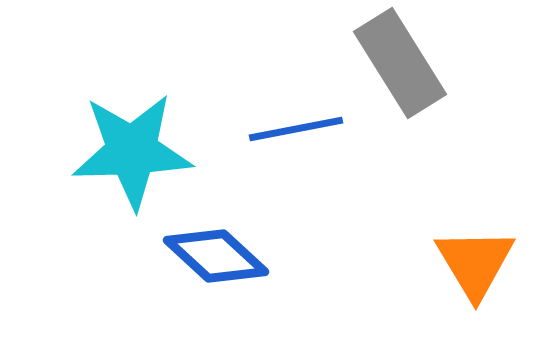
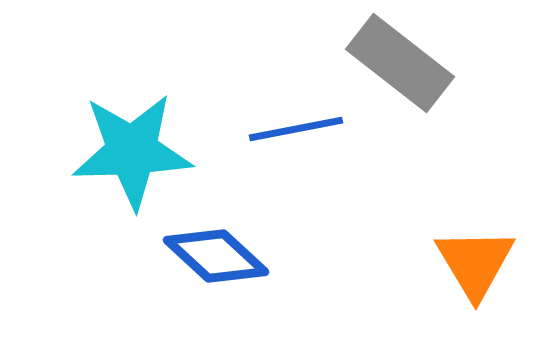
gray rectangle: rotated 20 degrees counterclockwise
